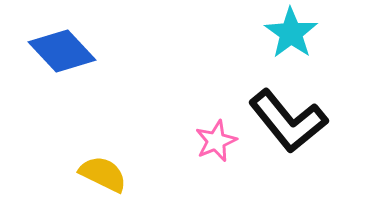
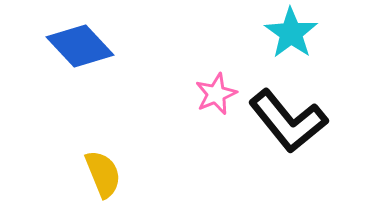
blue diamond: moved 18 px right, 5 px up
pink star: moved 47 px up
yellow semicircle: rotated 42 degrees clockwise
